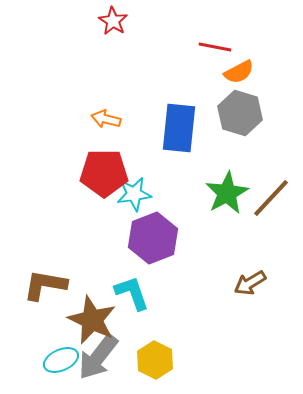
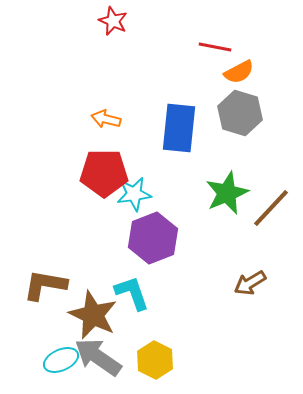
red star: rotated 8 degrees counterclockwise
green star: rotated 6 degrees clockwise
brown line: moved 10 px down
brown star: moved 1 px right, 5 px up
gray arrow: rotated 87 degrees clockwise
